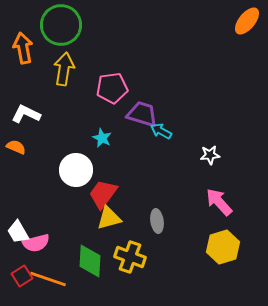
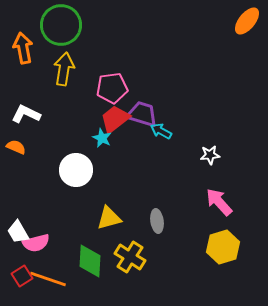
red trapezoid: moved 12 px right, 75 px up; rotated 16 degrees clockwise
yellow cross: rotated 12 degrees clockwise
